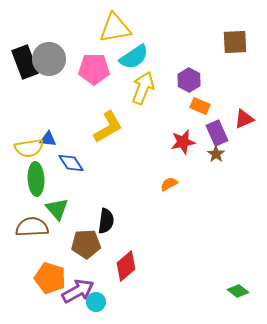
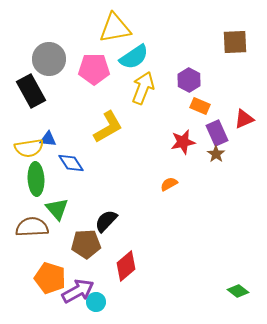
black rectangle: moved 6 px right, 29 px down; rotated 8 degrees counterclockwise
black semicircle: rotated 145 degrees counterclockwise
